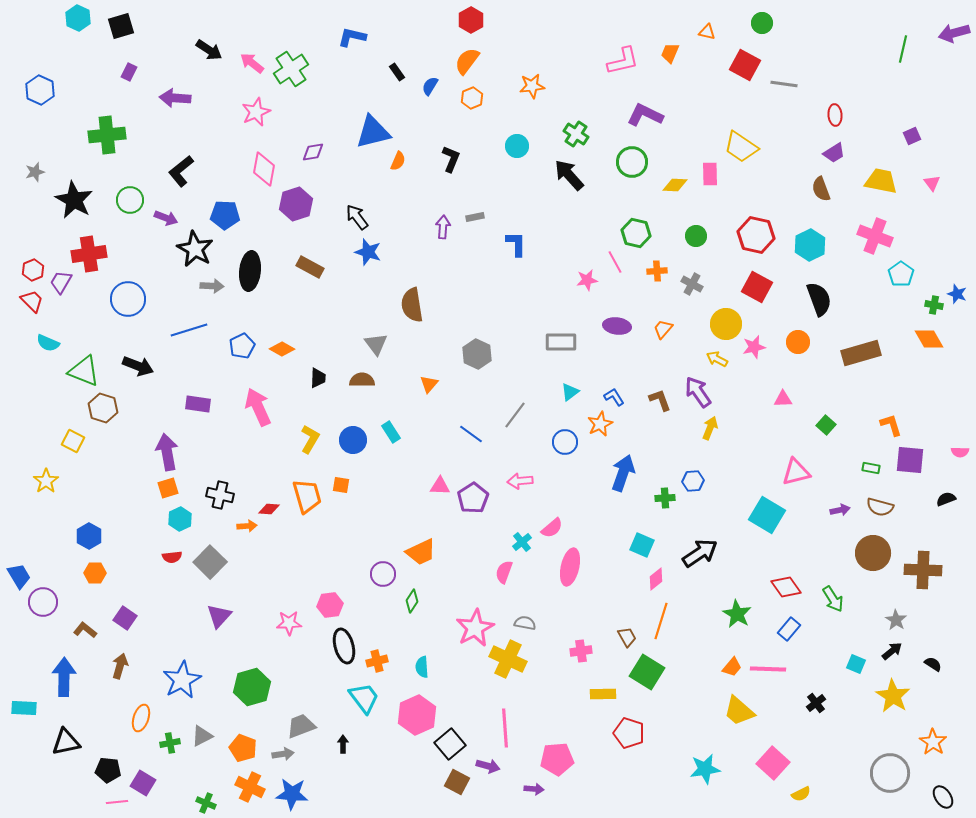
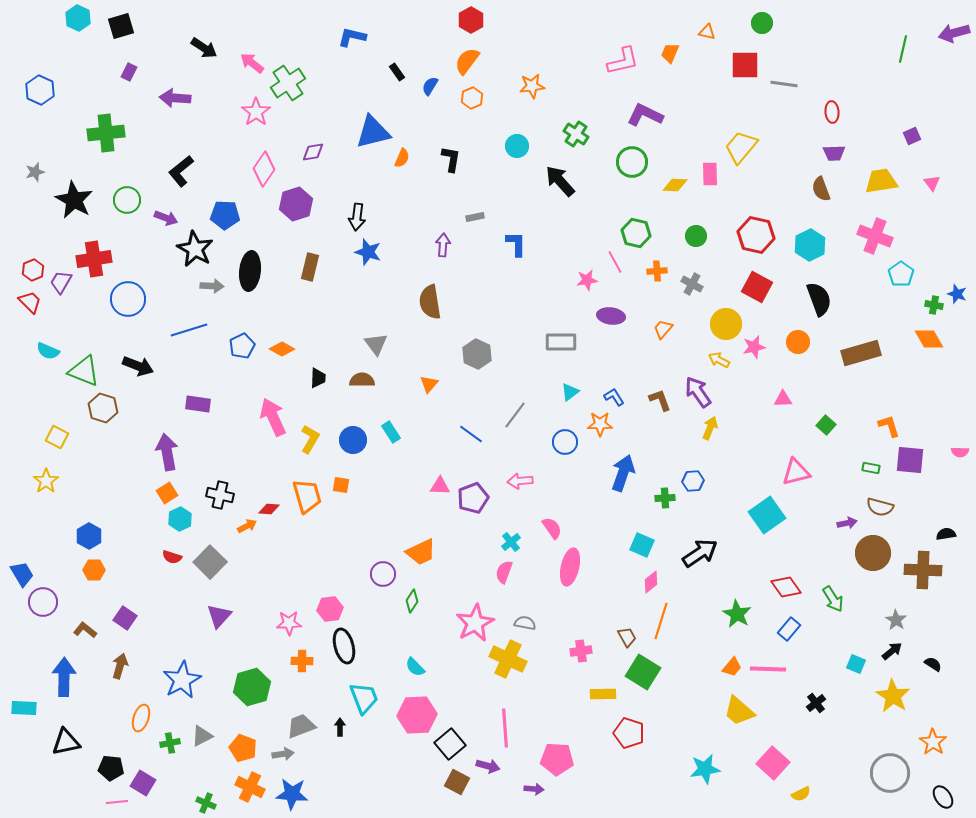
black arrow at (209, 50): moved 5 px left, 2 px up
red square at (745, 65): rotated 28 degrees counterclockwise
green cross at (291, 69): moved 3 px left, 14 px down
pink star at (256, 112): rotated 12 degrees counterclockwise
red ellipse at (835, 115): moved 3 px left, 3 px up
green cross at (107, 135): moved 1 px left, 2 px up
yellow trapezoid at (741, 147): rotated 96 degrees clockwise
purple trapezoid at (834, 153): rotated 30 degrees clockwise
black L-shape at (451, 159): rotated 12 degrees counterclockwise
orange semicircle at (398, 161): moved 4 px right, 3 px up
pink diamond at (264, 169): rotated 24 degrees clockwise
black arrow at (569, 175): moved 9 px left, 6 px down
yellow trapezoid at (881, 181): rotated 20 degrees counterclockwise
green circle at (130, 200): moved 3 px left
black arrow at (357, 217): rotated 136 degrees counterclockwise
purple arrow at (443, 227): moved 18 px down
red cross at (89, 254): moved 5 px right, 5 px down
brown rectangle at (310, 267): rotated 76 degrees clockwise
red trapezoid at (32, 301): moved 2 px left, 1 px down
brown semicircle at (412, 305): moved 18 px right, 3 px up
purple ellipse at (617, 326): moved 6 px left, 10 px up
cyan semicircle at (48, 343): moved 8 px down
yellow arrow at (717, 359): moved 2 px right, 1 px down
pink arrow at (258, 407): moved 15 px right, 10 px down
orange star at (600, 424): rotated 25 degrees clockwise
orange L-shape at (891, 425): moved 2 px left, 1 px down
yellow square at (73, 441): moved 16 px left, 4 px up
orange square at (168, 488): moved 1 px left, 5 px down; rotated 15 degrees counterclockwise
purple pentagon at (473, 498): rotated 12 degrees clockwise
black semicircle at (946, 499): moved 35 px down; rotated 12 degrees clockwise
purple arrow at (840, 510): moved 7 px right, 13 px down
cyan square at (767, 515): rotated 24 degrees clockwise
orange arrow at (247, 526): rotated 24 degrees counterclockwise
pink semicircle at (552, 528): rotated 85 degrees counterclockwise
cyan cross at (522, 542): moved 11 px left
red semicircle at (172, 557): rotated 24 degrees clockwise
orange hexagon at (95, 573): moved 1 px left, 3 px up
blue trapezoid at (19, 576): moved 3 px right, 2 px up
pink diamond at (656, 579): moved 5 px left, 3 px down
pink hexagon at (330, 605): moved 4 px down
pink star at (475, 628): moved 5 px up
orange cross at (377, 661): moved 75 px left; rotated 15 degrees clockwise
cyan semicircle at (422, 667): moved 7 px left; rotated 40 degrees counterclockwise
green square at (647, 672): moved 4 px left
cyan trapezoid at (364, 698): rotated 16 degrees clockwise
pink hexagon at (417, 715): rotated 21 degrees clockwise
black arrow at (343, 744): moved 3 px left, 17 px up
pink pentagon at (557, 759): rotated 8 degrees clockwise
black pentagon at (108, 770): moved 3 px right, 2 px up
